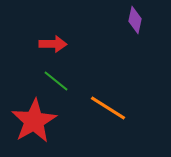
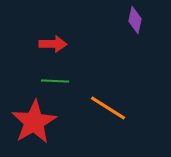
green line: moved 1 px left; rotated 36 degrees counterclockwise
red star: moved 1 px down
